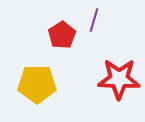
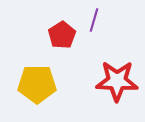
red star: moved 2 px left, 2 px down
